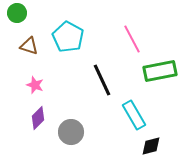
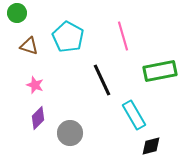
pink line: moved 9 px left, 3 px up; rotated 12 degrees clockwise
gray circle: moved 1 px left, 1 px down
